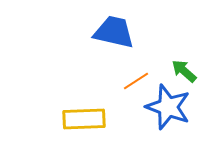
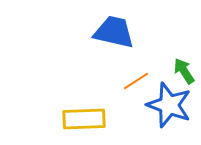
green arrow: rotated 16 degrees clockwise
blue star: moved 1 px right, 2 px up
